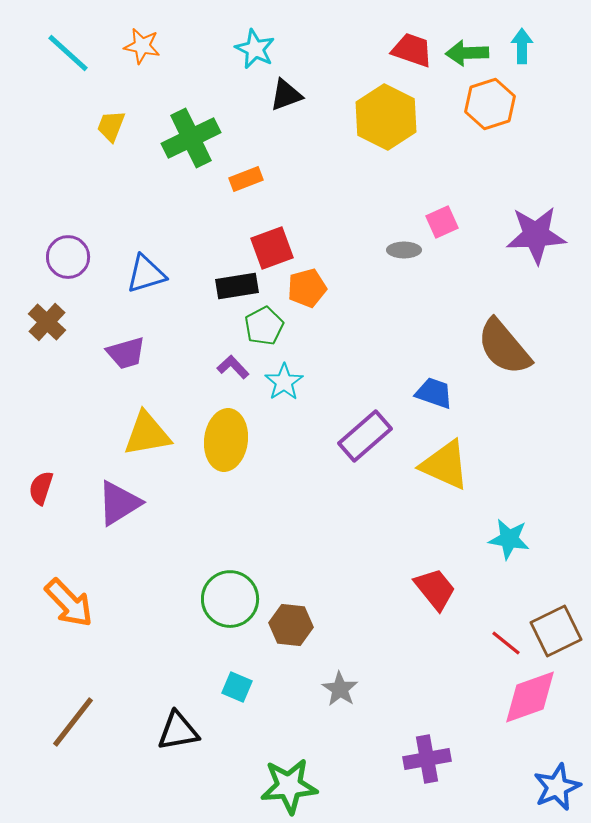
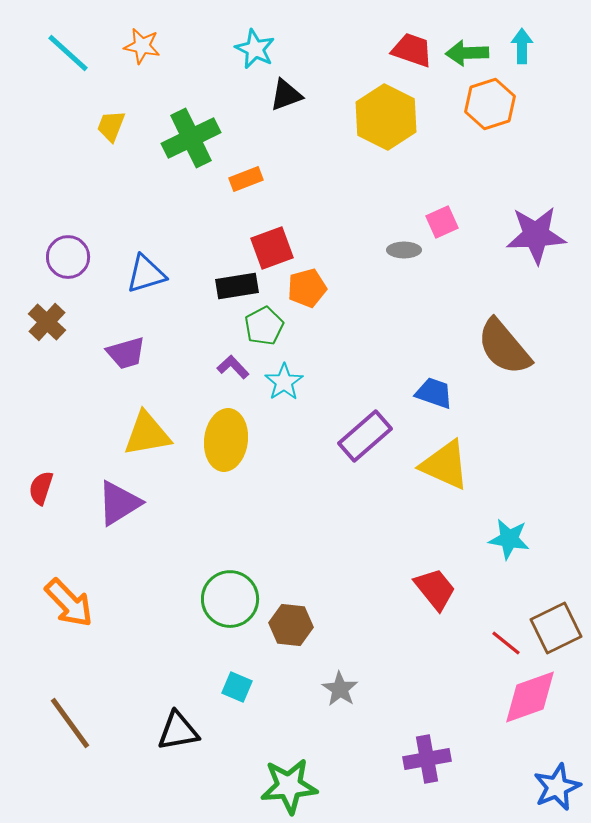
brown square at (556, 631): moved 3 px up
brown line at (73, 722): moved 3 px left, 1 px down; rotated 74 degrees counterclockwise
